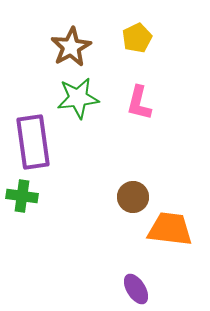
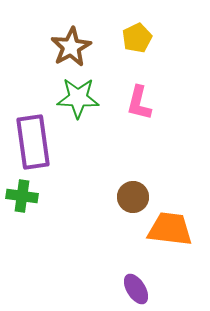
green star: rotated 9 degrees clockwise
